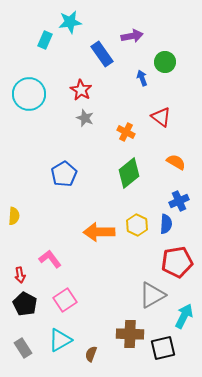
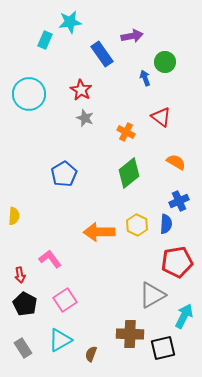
blue arrow: moved 3 px right
